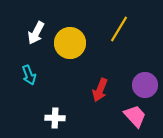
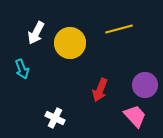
yellow line: rotated 44 degrees clockwise
cyan arrow: moved 7 px left, 6 px up
white cross: rotated 24 degrees clockwise
